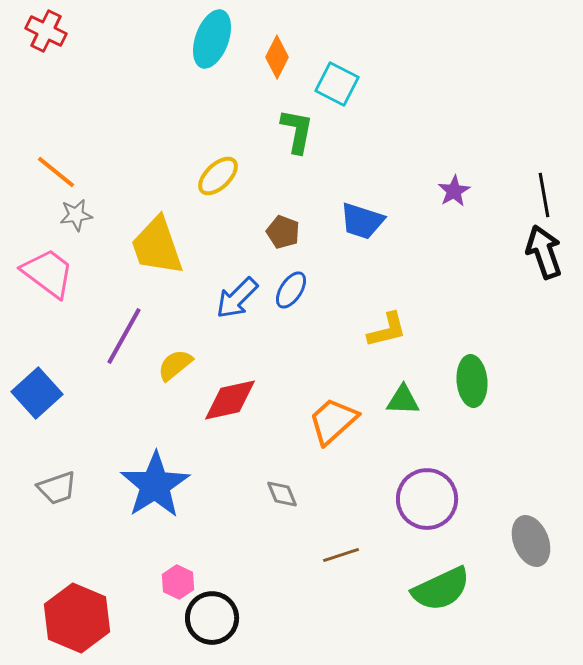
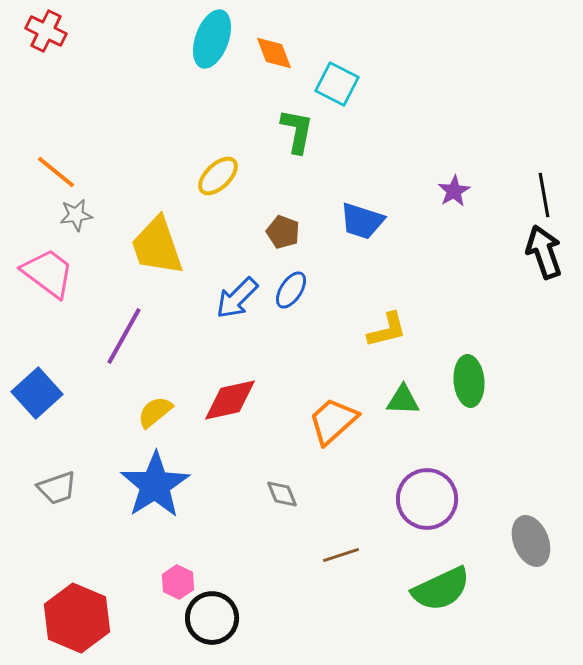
orange diamond: moved 3 px left, 4 px up; rotated 48 degrees counterclockwise
yellow semicircle: moved 20 px left, 47 px down
green ellipse: moved 3 px left
